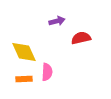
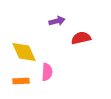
orange rectangle: moved 3 px left, 2 px down
